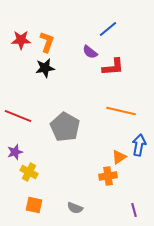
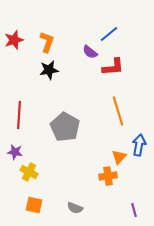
blue line: moved 1 px right, 5 px down
red star: moved 7 px left; rotated 18 degrees counterclockwise
black star: moved 4 px right, 2 px down
orange line: moved 3 px left; rotated 60 degrees clockwise
red line: moved 1 px right, 1 px up; rotated 72 degrees clockwise
purple star: rotated 28 degrees clockwise
orange triangle: rotated 14 degrees counterclockwise
